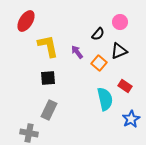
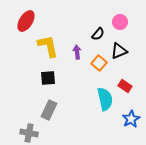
purple arrow: rotated 32 degrees clockwise
